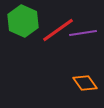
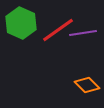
green hexagon: moved 2 px left, 2 px down
orange diamond: moved 2 px right, 2 px down; rotated 10 degrees counterclockwise
